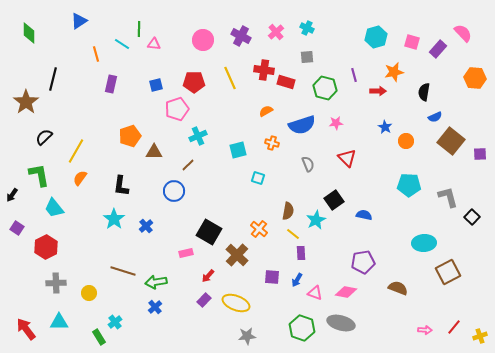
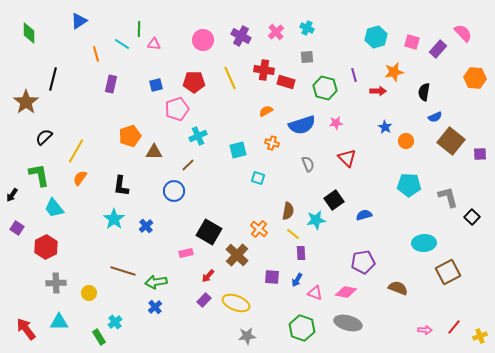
blue semicircle at (364, 215): rotated 28 degrees counterclockwise
cyan star at (316, 220): rotated 18 degrees clockwise
gray ellipse at (341, 323): moved 7 px right
